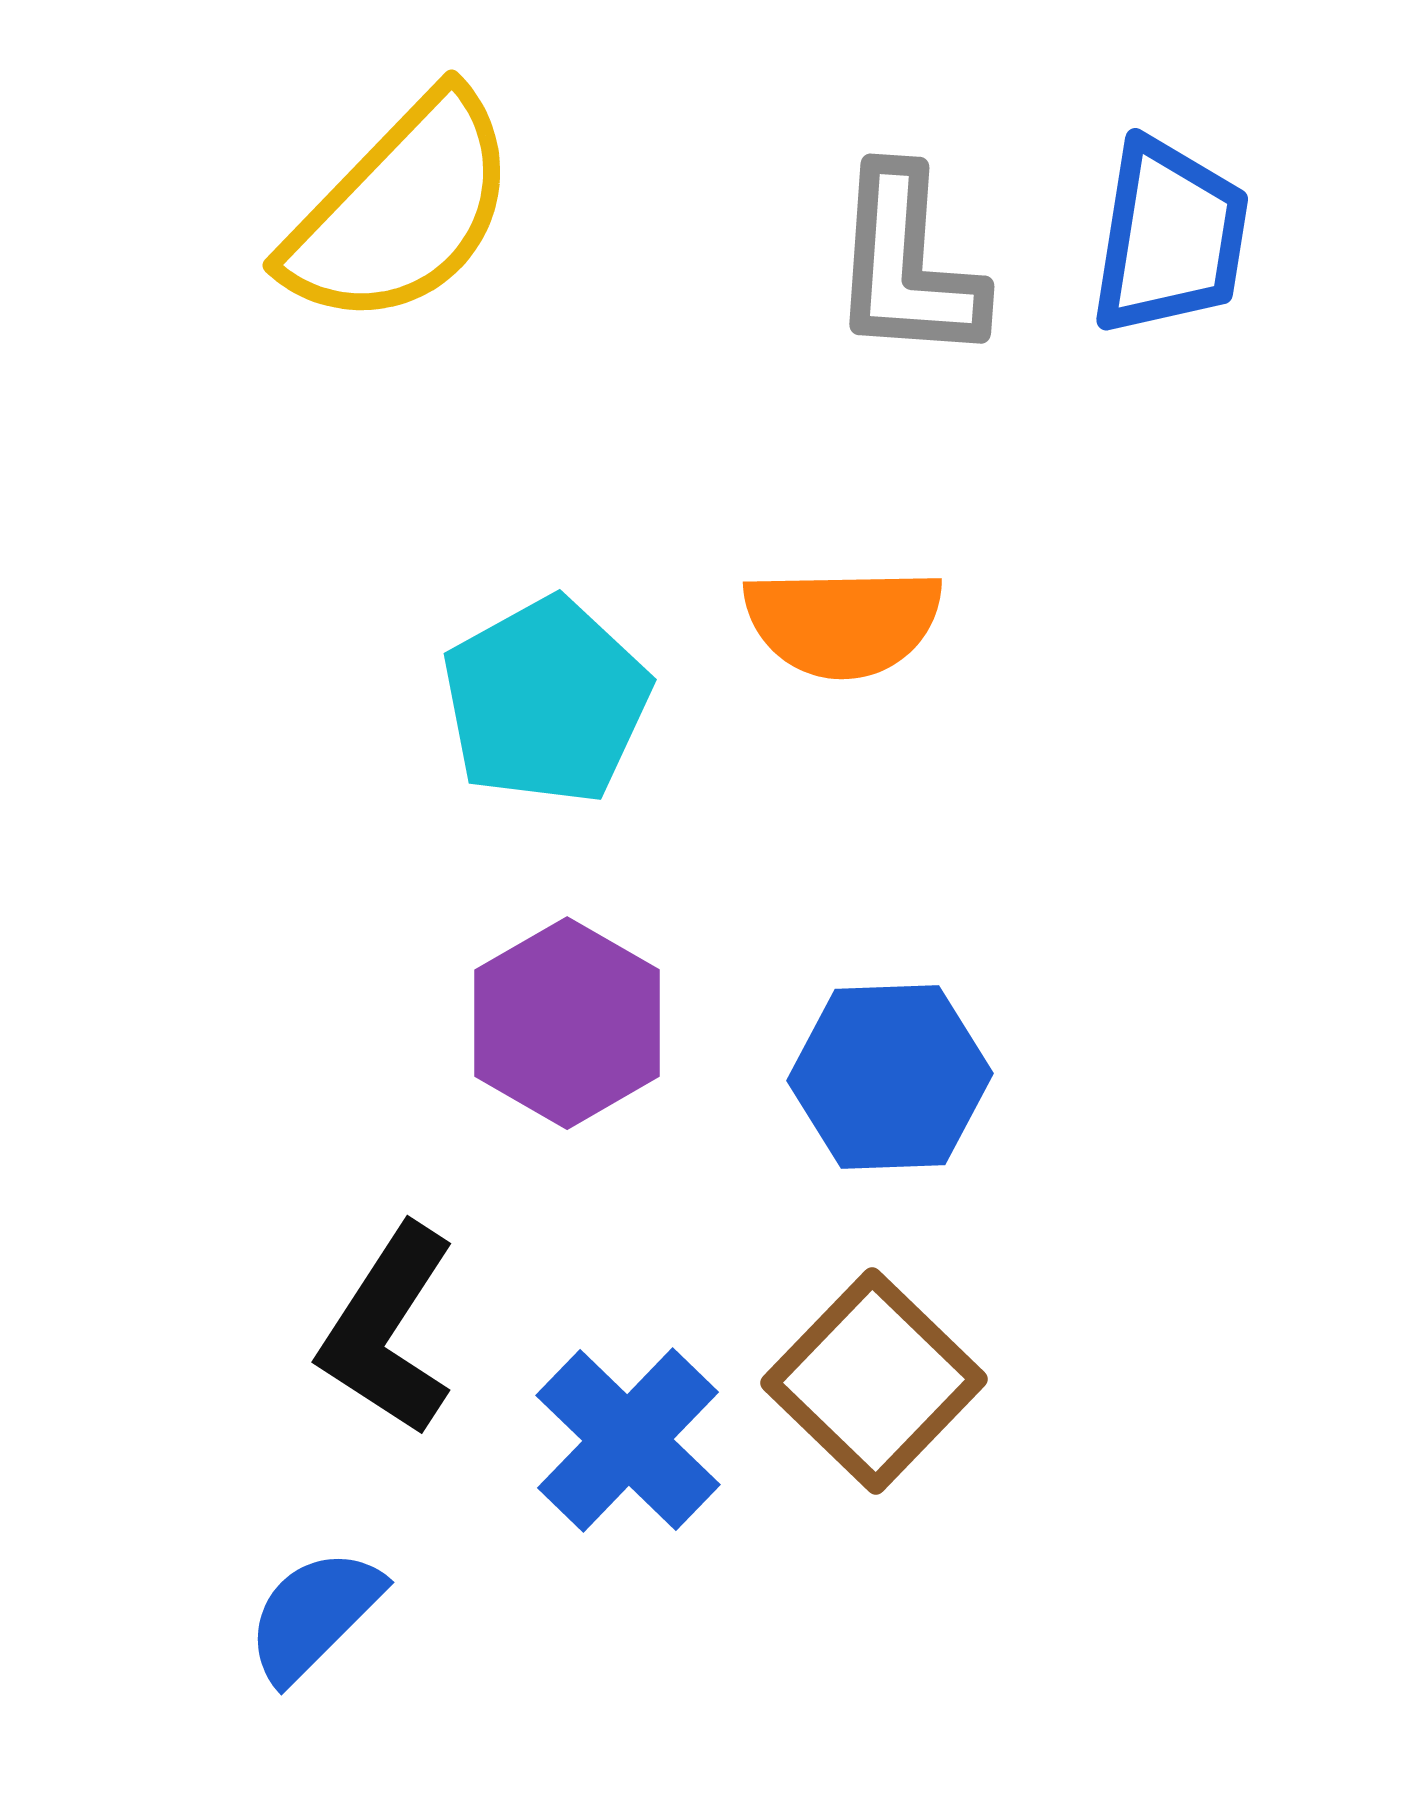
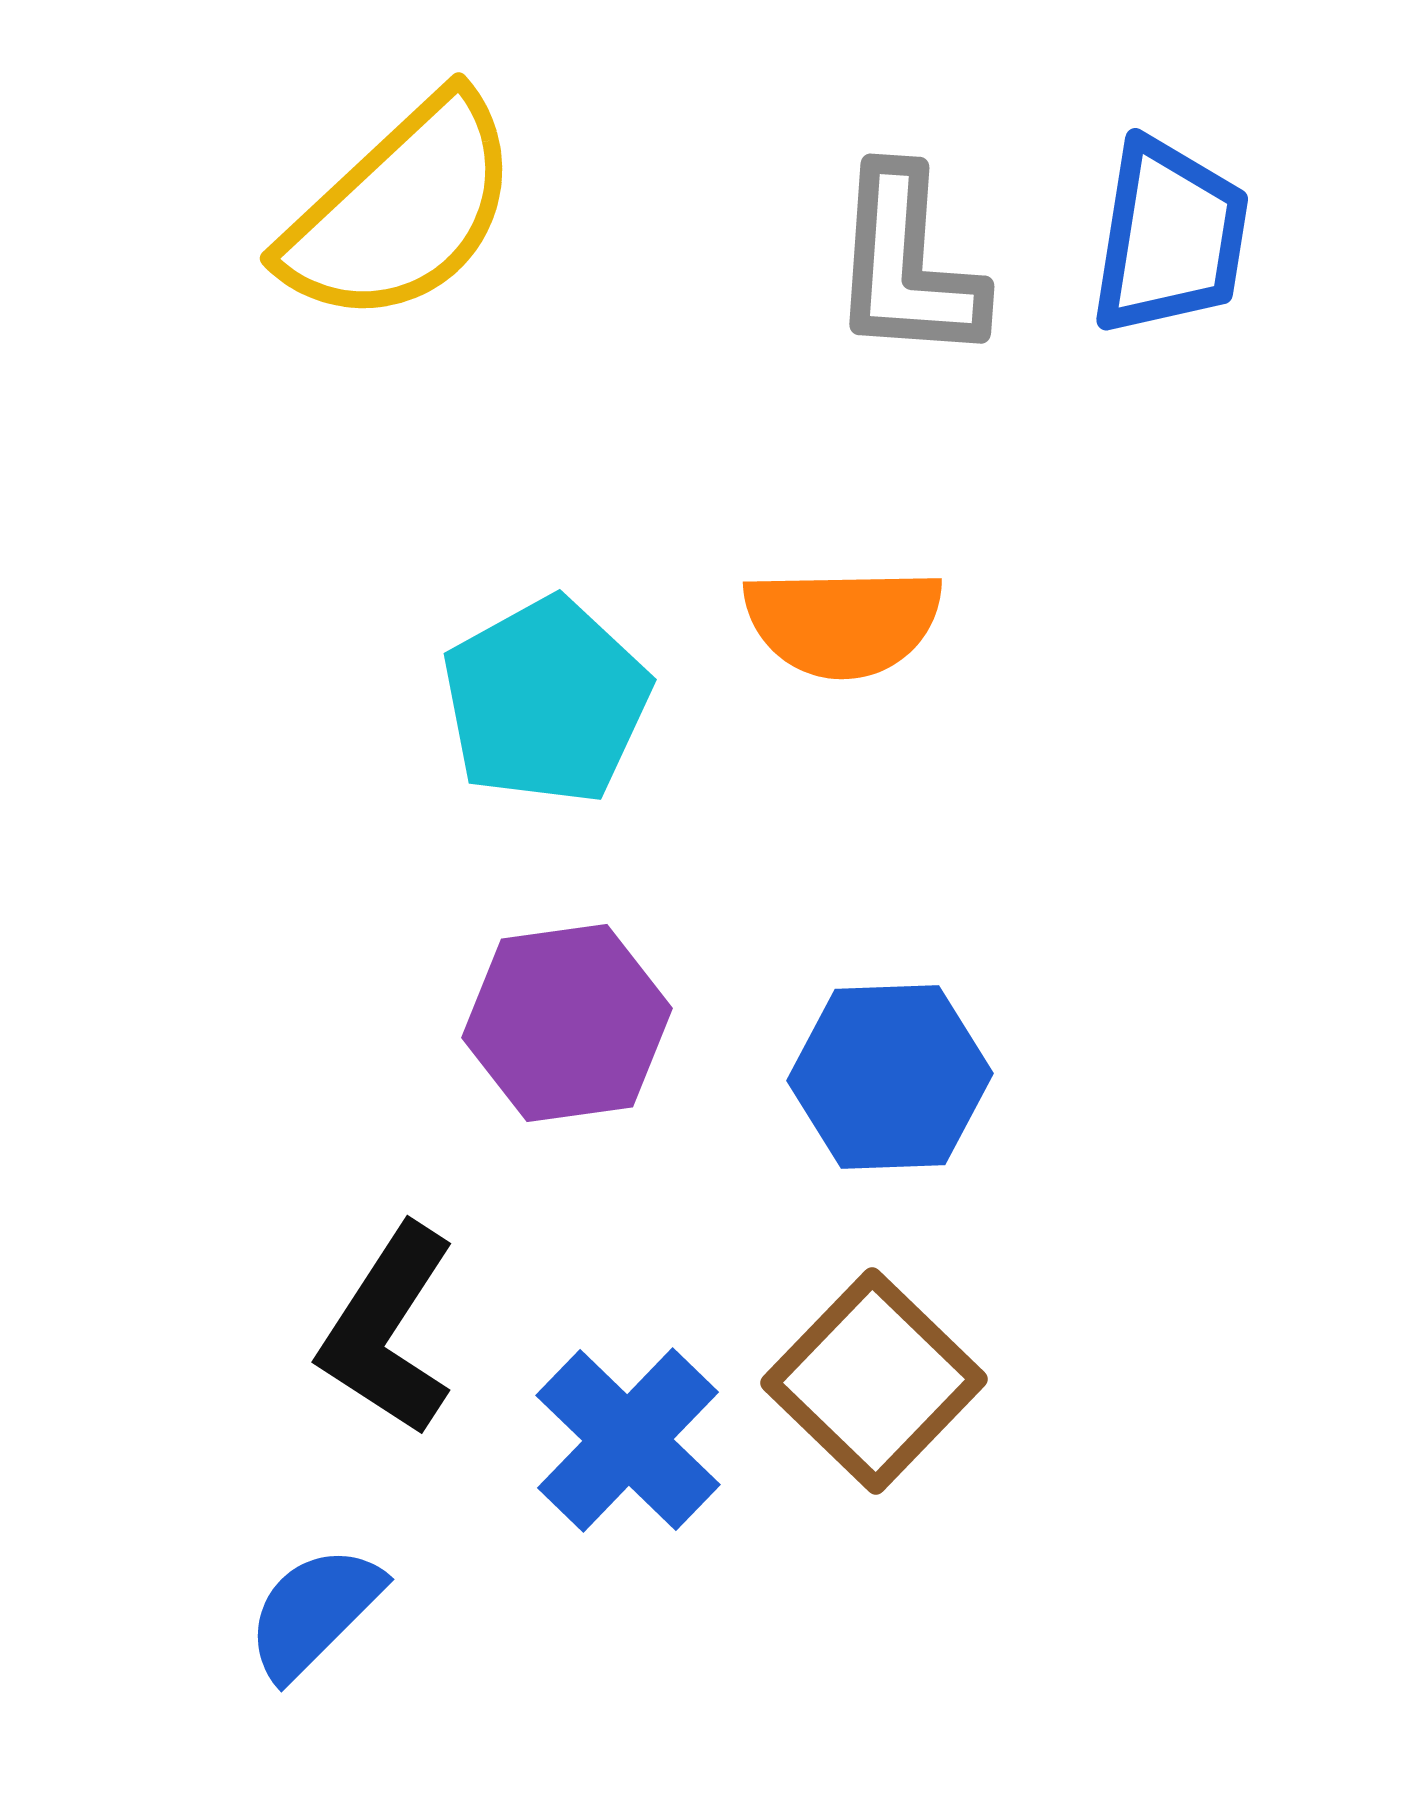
yellow semicircle: rotated 3 degrees clockwise
purple hexagon: rotated 22 degrees clockwise
blue semicircle: moved 3 px up
